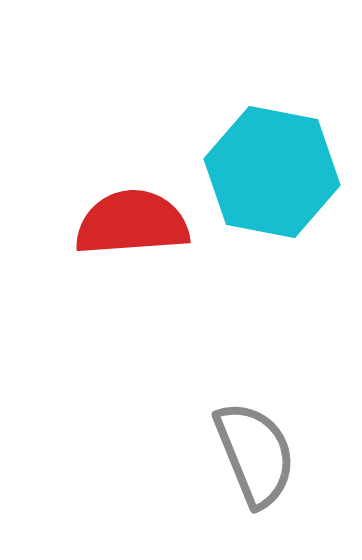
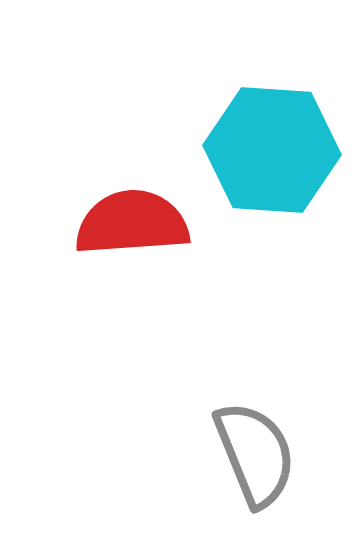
cyan hexagon: moved 22 px up; rotated 7 degrees counterclockwise
